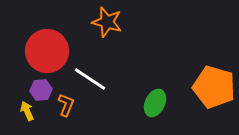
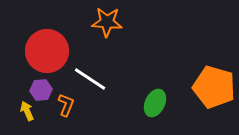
orange star: rotated 12 degrees counterclockwise
